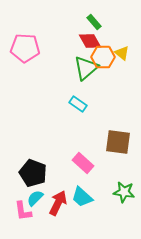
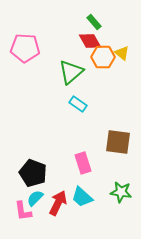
green triangle: moved 15 px left, 4 px down
pink rectangle: rotated 30 degrees clockwise
green star: moved 3 px left
